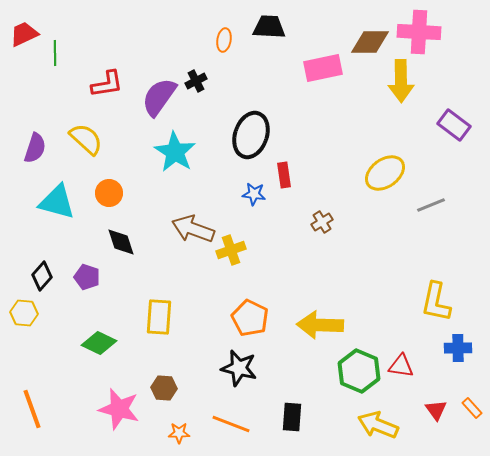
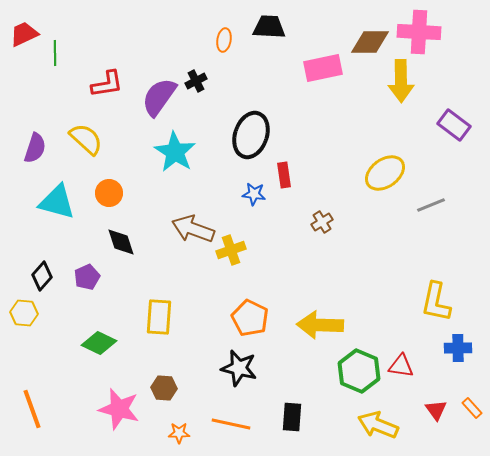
purple pentagon at (87, 277): rotated 30 degrees clockwise
orange line at (231, 424): rotated 9 degrees counterclockwise
